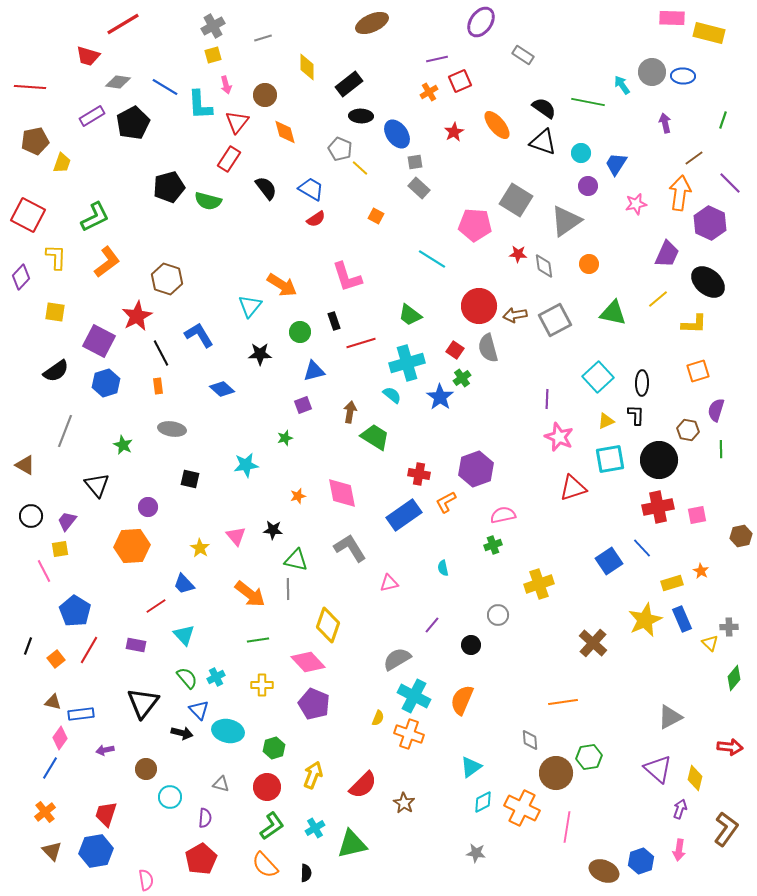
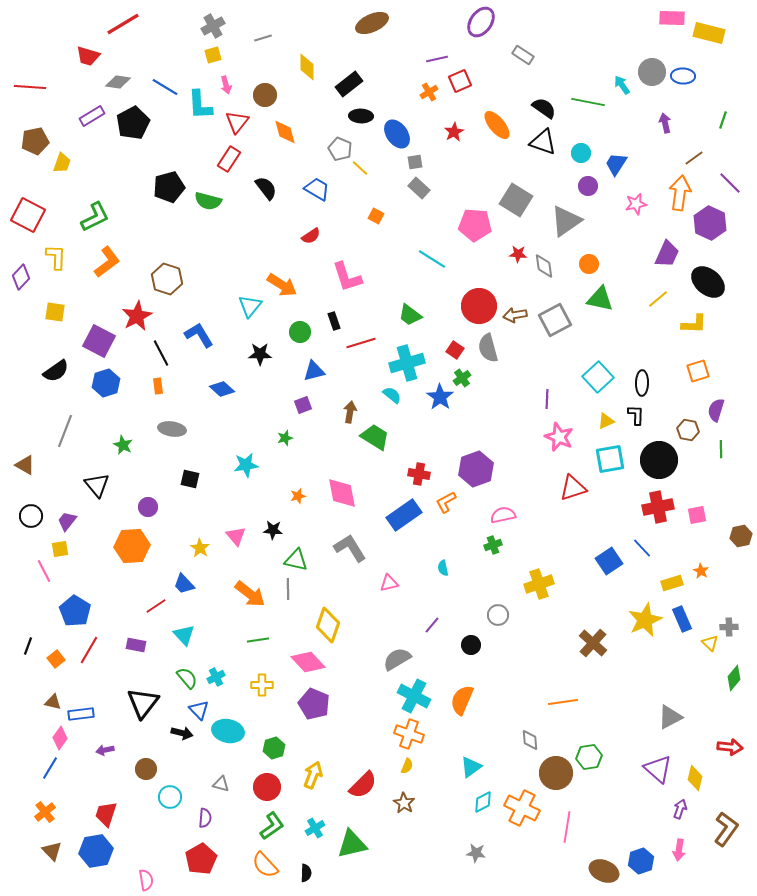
blue trapezoid at (311, 189): moved 6 px right
red semicircle at (316, 219): moved 5 px left, 17 px down
green triangle at (613, 313): moved 13 px left, 14 px up
yellow semicircle at (378, 718): moved 29 px right, 48 px down
